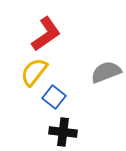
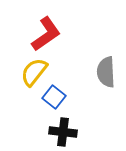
gray semicircle: rotated 72 degrees counterclockwise
